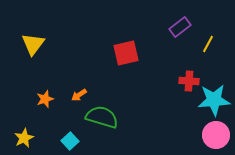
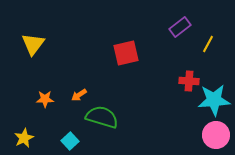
orange star: rotated 18 degrees clockwise
